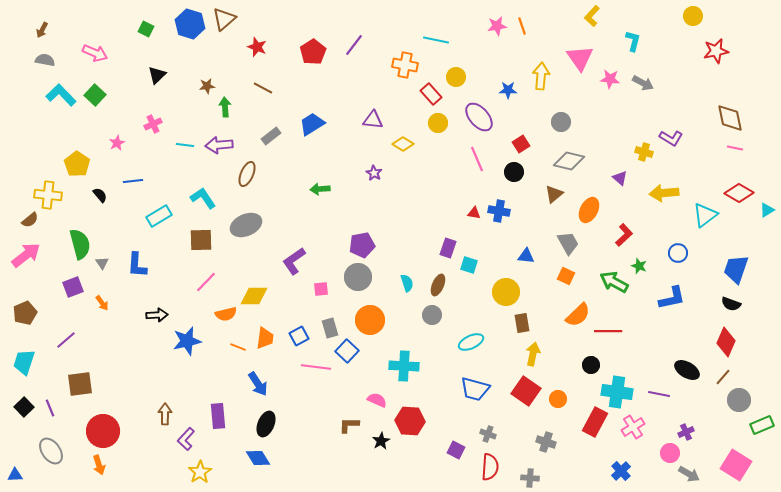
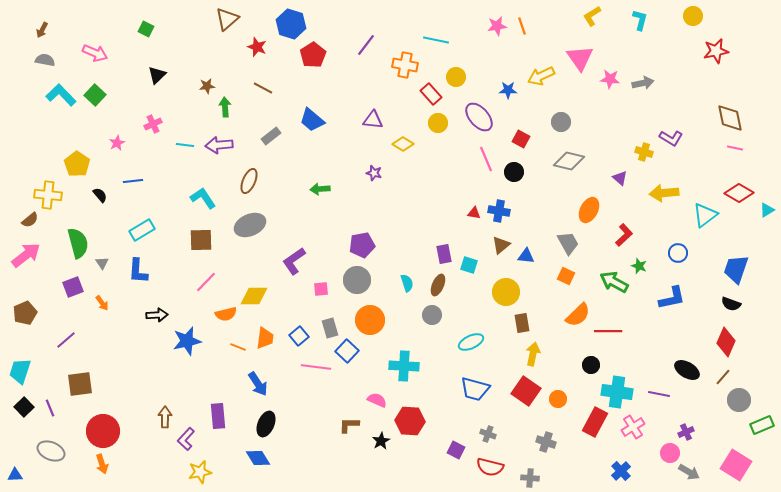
yellow L-shape at (592, 16): rotated 15 degrees clockwise
brown triangle at (224, 19): moved 3 px right
blue hexagon at (190, 24): moved 101 px right
cyan L-shape at (633, 41): moved 7 px right, 21 px up
purple line at (354, 45): moved 12 px right
red pentagon at (313, 52): moved 3 px down
yellow arrow at (541, 76): rotated 120 degrees counterclockwise
gray arrow at (643, 83): rotated 40 degrees counterclockwise
blue trapezoid at (312, 124): moved 4 px up; rotated 108 degrees counterclockwise
red square at (521, 144): moved 5 px up; rotated 30 degrees counterclockwise
pink line at (477, 159): moved 9 px right
purple star at (374, 173): rotated 14 degrees counterclockwise
brown ellipse at (247, 174): moved 2 px right, 7 px down
brown triangle at (554, 194): moved 53 px left, 51 px down
cyan rectangle at (159, 216): moved 17 px left, 14 px down
gray ellipse at (246, 225): moved 4 px right
green semicircle at (80, 244): moved 2 px left, 1 px up
purple rectangle at (448, 248): moved 4 px left, 6 px down; rotated 30 degrees counterclockwise
blue L-shape at (137, 265): moved 1 px right, 6 px down
gray circle at (358, 277): moved 1 px left, 3 px down
blue square at (299, 336): rotated 12 degrees counterclockwise
cyan trapezoid at (24, 362): moved 4 px left, 9 px down
brown arrow at (165, 414): moved 3 px down
gray ellipse at (51, 451): rotated 32 degrees counterclockwise
orange arrow at (99, 465): moved 3 px right, 1 px up
red semicircle at (490, 467): rotated 100 degrees clockwise
yellow star at (200, 472): rotated 20 degrees clockwise
gray arrow at (689, 474): moved 2 px up
